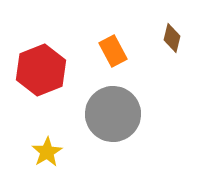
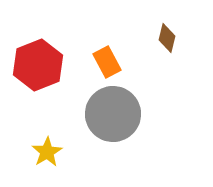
brown diamond: moved 5 px left
orange rectangle: moved 6 px left, 11 px down
red hexagon: moved 3 px left, 5 px up
